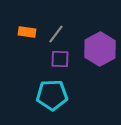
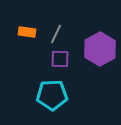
gray line: rotated 12 degrees counterclockwise
